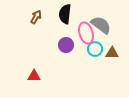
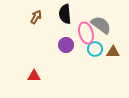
black semicircle: rotated 12 degrees counterclockwise
brown triangle: moved 1 px right, 1 px up
